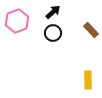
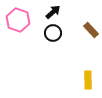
pink hexagon: moved 1 px right, 1 px up; rotated 20 degrees counterclockwise
